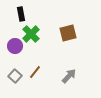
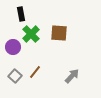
brown square: moved 9 px left; rotated 18 degrees clockwise
purple circle: moved 2 px left, 1 px down
gray arrow: moved 3 px right
